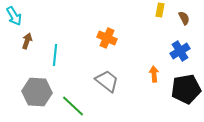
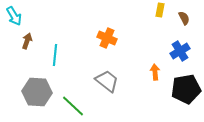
orange arrow: moved 1 px right, 2 px up
